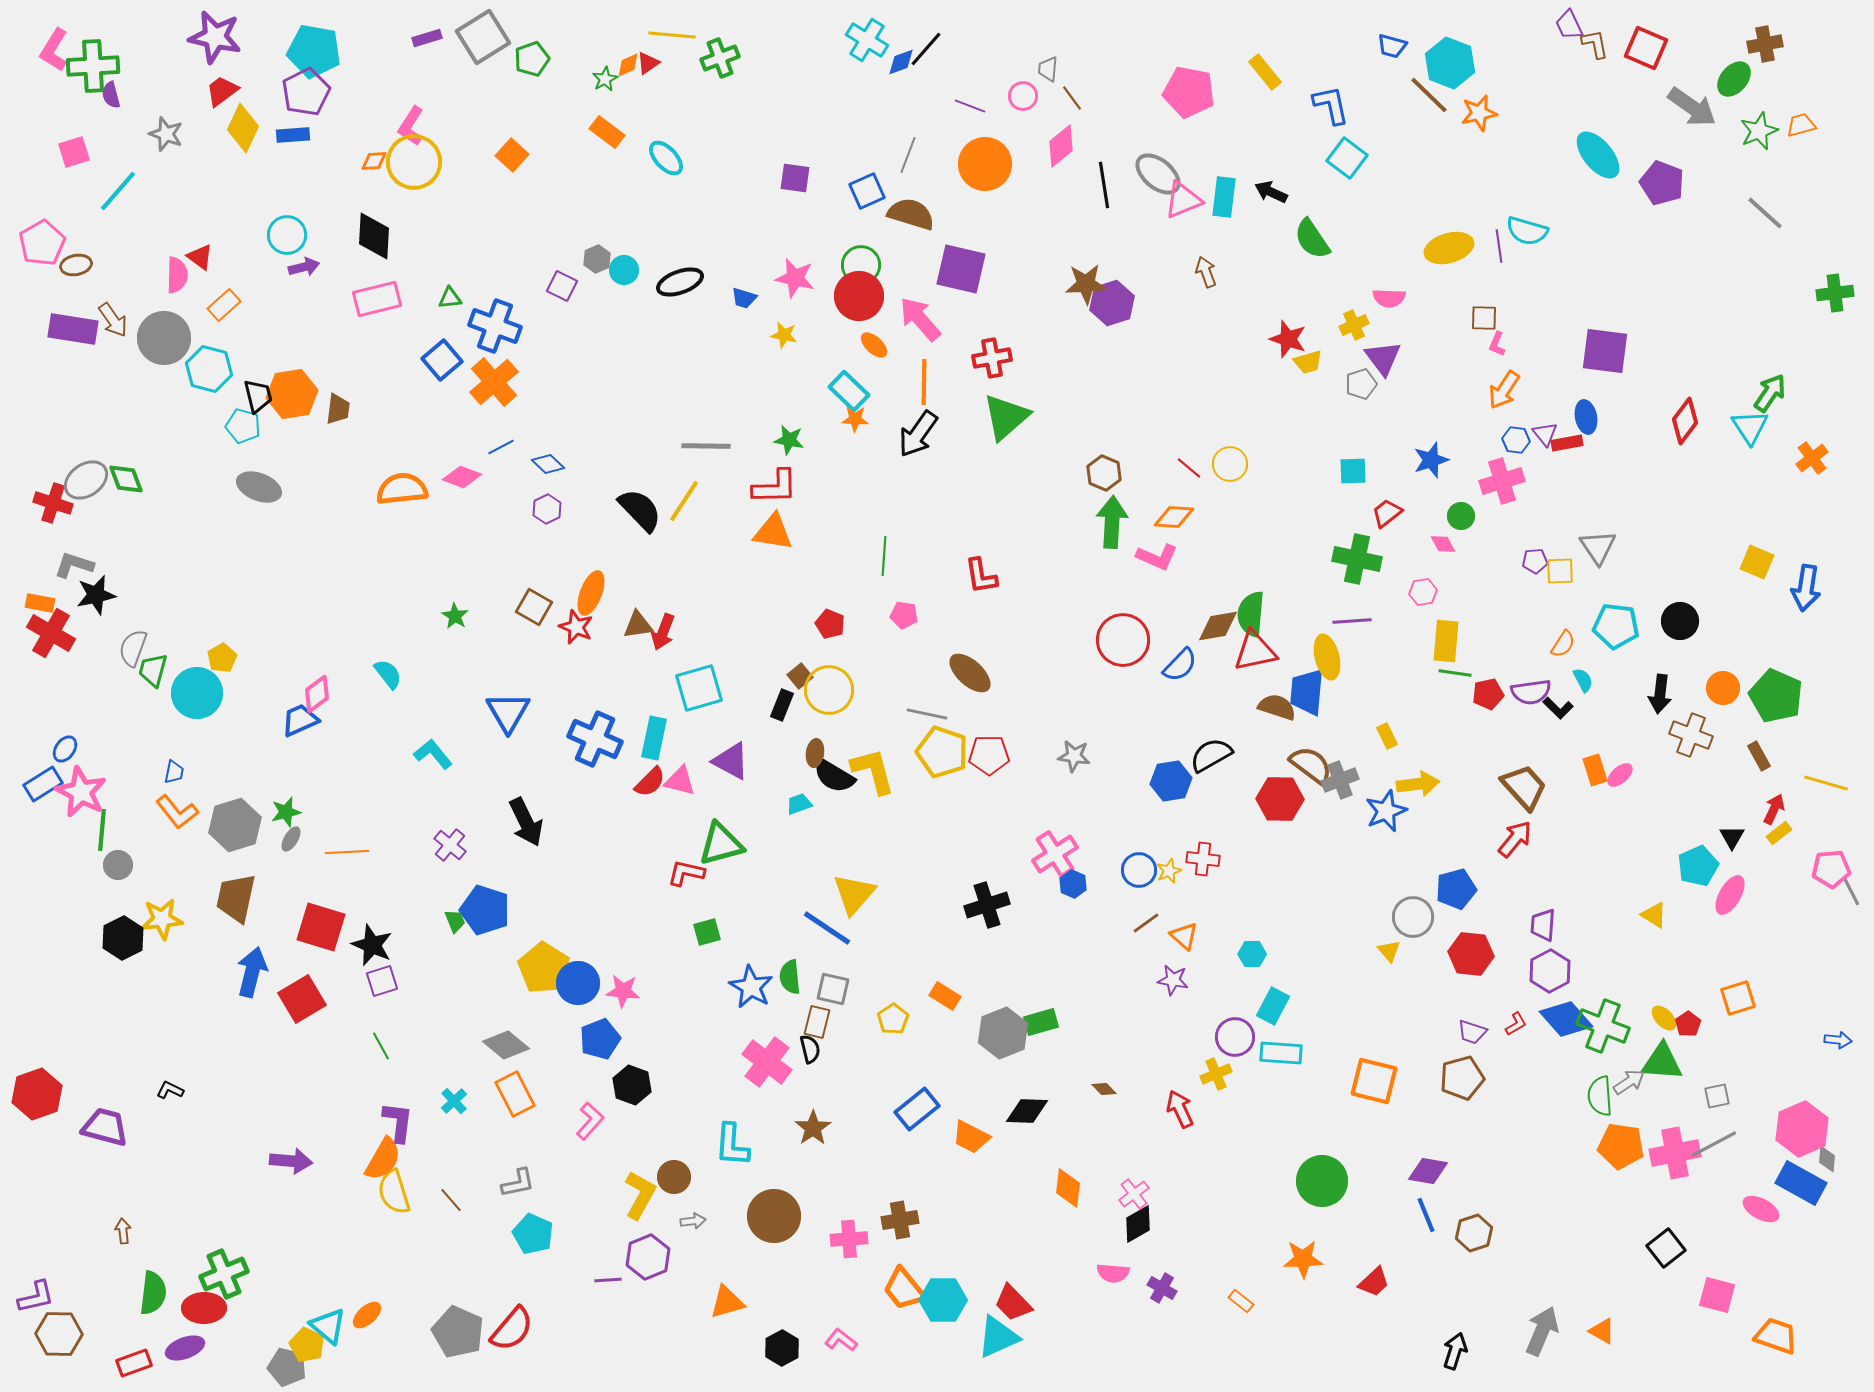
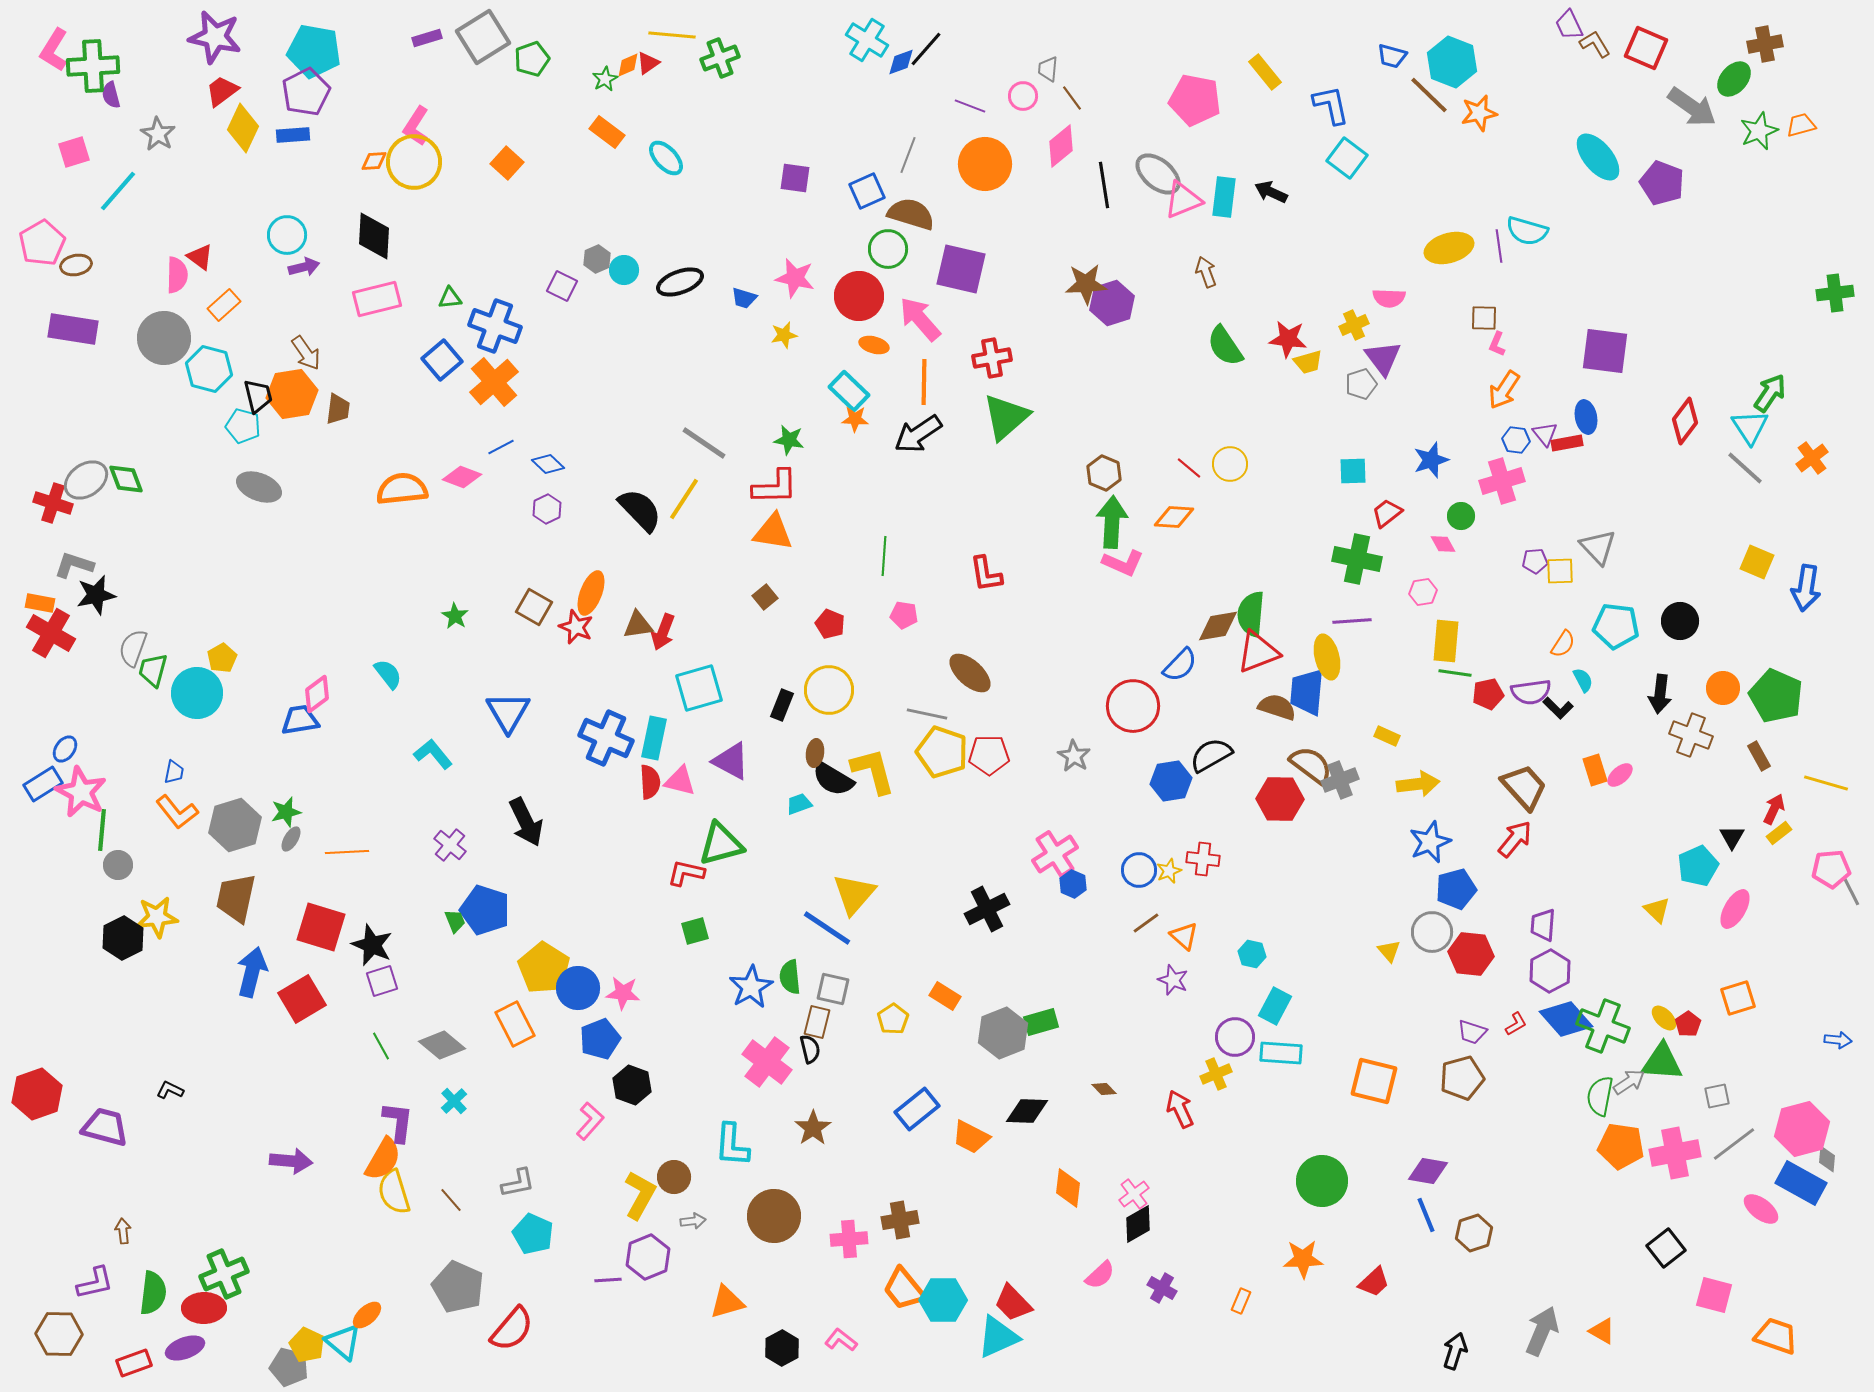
brown L-shape at (1595, 44): rotated 20 degrees counterclockwise
blue trapezoid at (1392, 46): moved 10 px down
cyan hexagon at (1450, 63): moved 2 px right, 1 px up
pink pentagon at (1189, 92): moved 6 px right, 8 px down
pink L-shape at (411, 126): moved 5 px right
gray star at (166, 134): moved 8 px left; rotated 12 degrees clockwise
orange square at (512, 155): moved 5 px left, 8 px down
cyan ellipse at (1598, 155): moved 2 px down
gray line at (1765, 213): moved 20 px left, 255 px down
green semicircle at (1312, 239): moved 87 px left, 107 px down
green circle at (861, 265): moved 27 px right, 16 px up
brown arrow at (113, 320): moved 193 px right, 33 px down
yellow star at (784, 335): rotated 24 degrees counterclockwise
red star at (1288, 339): rotated 12 degrees counterclockwise
orange ellipse at (874, 345): rotated 28 degrees counterclockwise
black arrow at (918, 434): rotated 21 degrees clockwise
gray line at (706, 446): moved 2 px left, 3 px up; rotated 33 degrees clockwise
yellow line at (684, 501): moved 2 px up
gray triangle at (1598, 547): rotated 9 degrees counterclockwise
pink L-shape at (1157, 557): moved 34 px left, 6 px down
red L-shape at (981, 576): moved 5 px right, 2 px up
red circle at (1123, 640): moved 10 px right, 66 px down
red triangle at (1255, 651): moved 3 px right, 1 px down; rotated 9 degrees counterclockwise
brown square at (800, 676): moved 35 px left, 79 px up
blue trapezoid at (300, 720): rotated 15 degrees clockwise
yellow rectangle at (1387, 736): rotated 40 degrees counterclockwise
blue cross at (595, 739): moved 11 px right, 1 px up
gray star at (1074, 756): rotated 24 degrees clockwise
black semicircle at (834, 776): moved 1 px left, 3 px down
red semicircle at (650, 782): rotated 48 degrees counterclockwise
blue star at (1386, 811): moved 44 px right, 31 px down
pink ellipse at (1730, 895): moved 5 px right, 14 px down
black cross at (987, 905): moved 4 px down; rotated 9 degrees counterclockwise
yellow triangle at (1654, 915): moved 3 px right, 5 px up; rotated 12 degrees clockwise
gray circle at (1413, 917): moved 19 px right, 15 px down
yellow star at (162, 919): moved 5 px left, 2 px up
green square at (707, 932): moved 12 px left, 1 px up
cyan hexagon at (1252, 954): rotated 12 degrees clockwise
purple star at (1173, 980): rotated 12 degrees clockwise
blue circle at (578, 983): moved 5 px down
blue star at (751, 987): rotated 12 degrees clockwise
pink star at (623, 991): moved 2 px down
cyan rectangle at (1273, 1006): moved 2 px right
gray diamond at (506, 1045): moved 64 px left
orange rectangle at (515, 1094): moved 70 px up
green semicircle at (1600, 1096): rotated 15 degrees clockwise
pink hexagon at (1802, 1129): rotated 8 degrees clockwise
gray line at (1714, 1144): moved 20 px right; rotated 9 degrees counterclockwise
pink ellipse at (1761, 1209): rotated 9 degrees clockwise
pink semicircle at (1113, 1273): moved 13 px left, 2 px down; rotated 48 degrees counterclockwise
pink square at (1717, 1295): moved 3 px left
purple L-shape at (36, 1297): moved 59 px right, 14 px up
orange rectangle at (1241, 1301): rotated 75 degrees clockwise
cyan triangle at (328, 1326): moved 15 px right, 16 px down
gray pentagon at (458, 1332): moved 45 px up
gray pentagon at (287, 1367): moved 2 px right
